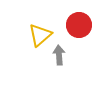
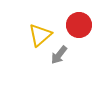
gray arrow: rotated 138 degrees counterclockwise
